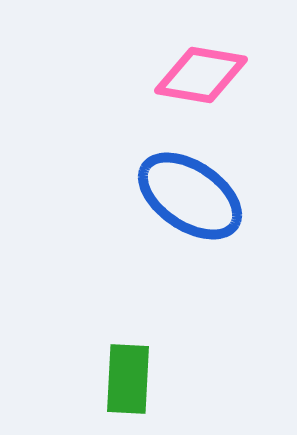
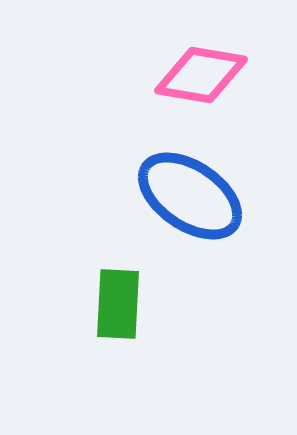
green rectangle: moved 10 px left, 75 px up
